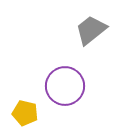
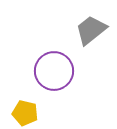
purple circle: moved 11 px left, 15 px up
